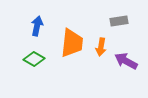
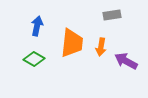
gray rectangle: moved 7 px left, 6 px up
